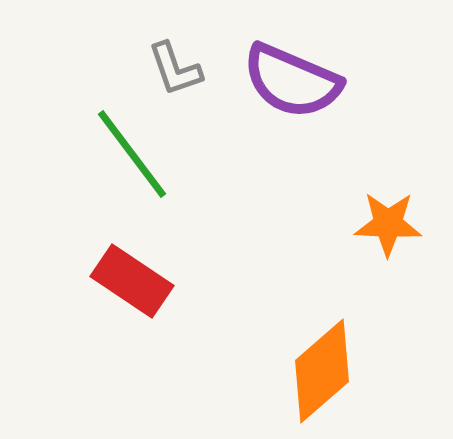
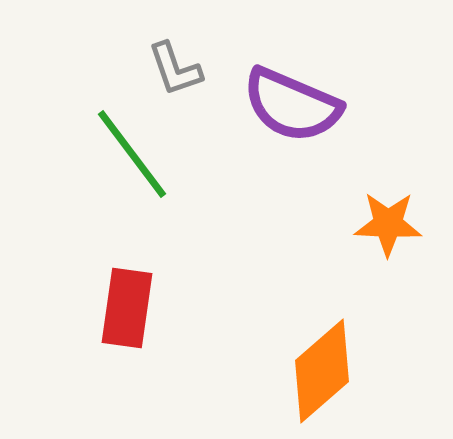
purple semicircle: moved 24 px down
red rectangle: moved 5 px left, 27 px down; rotated 64 degrees clockwise
